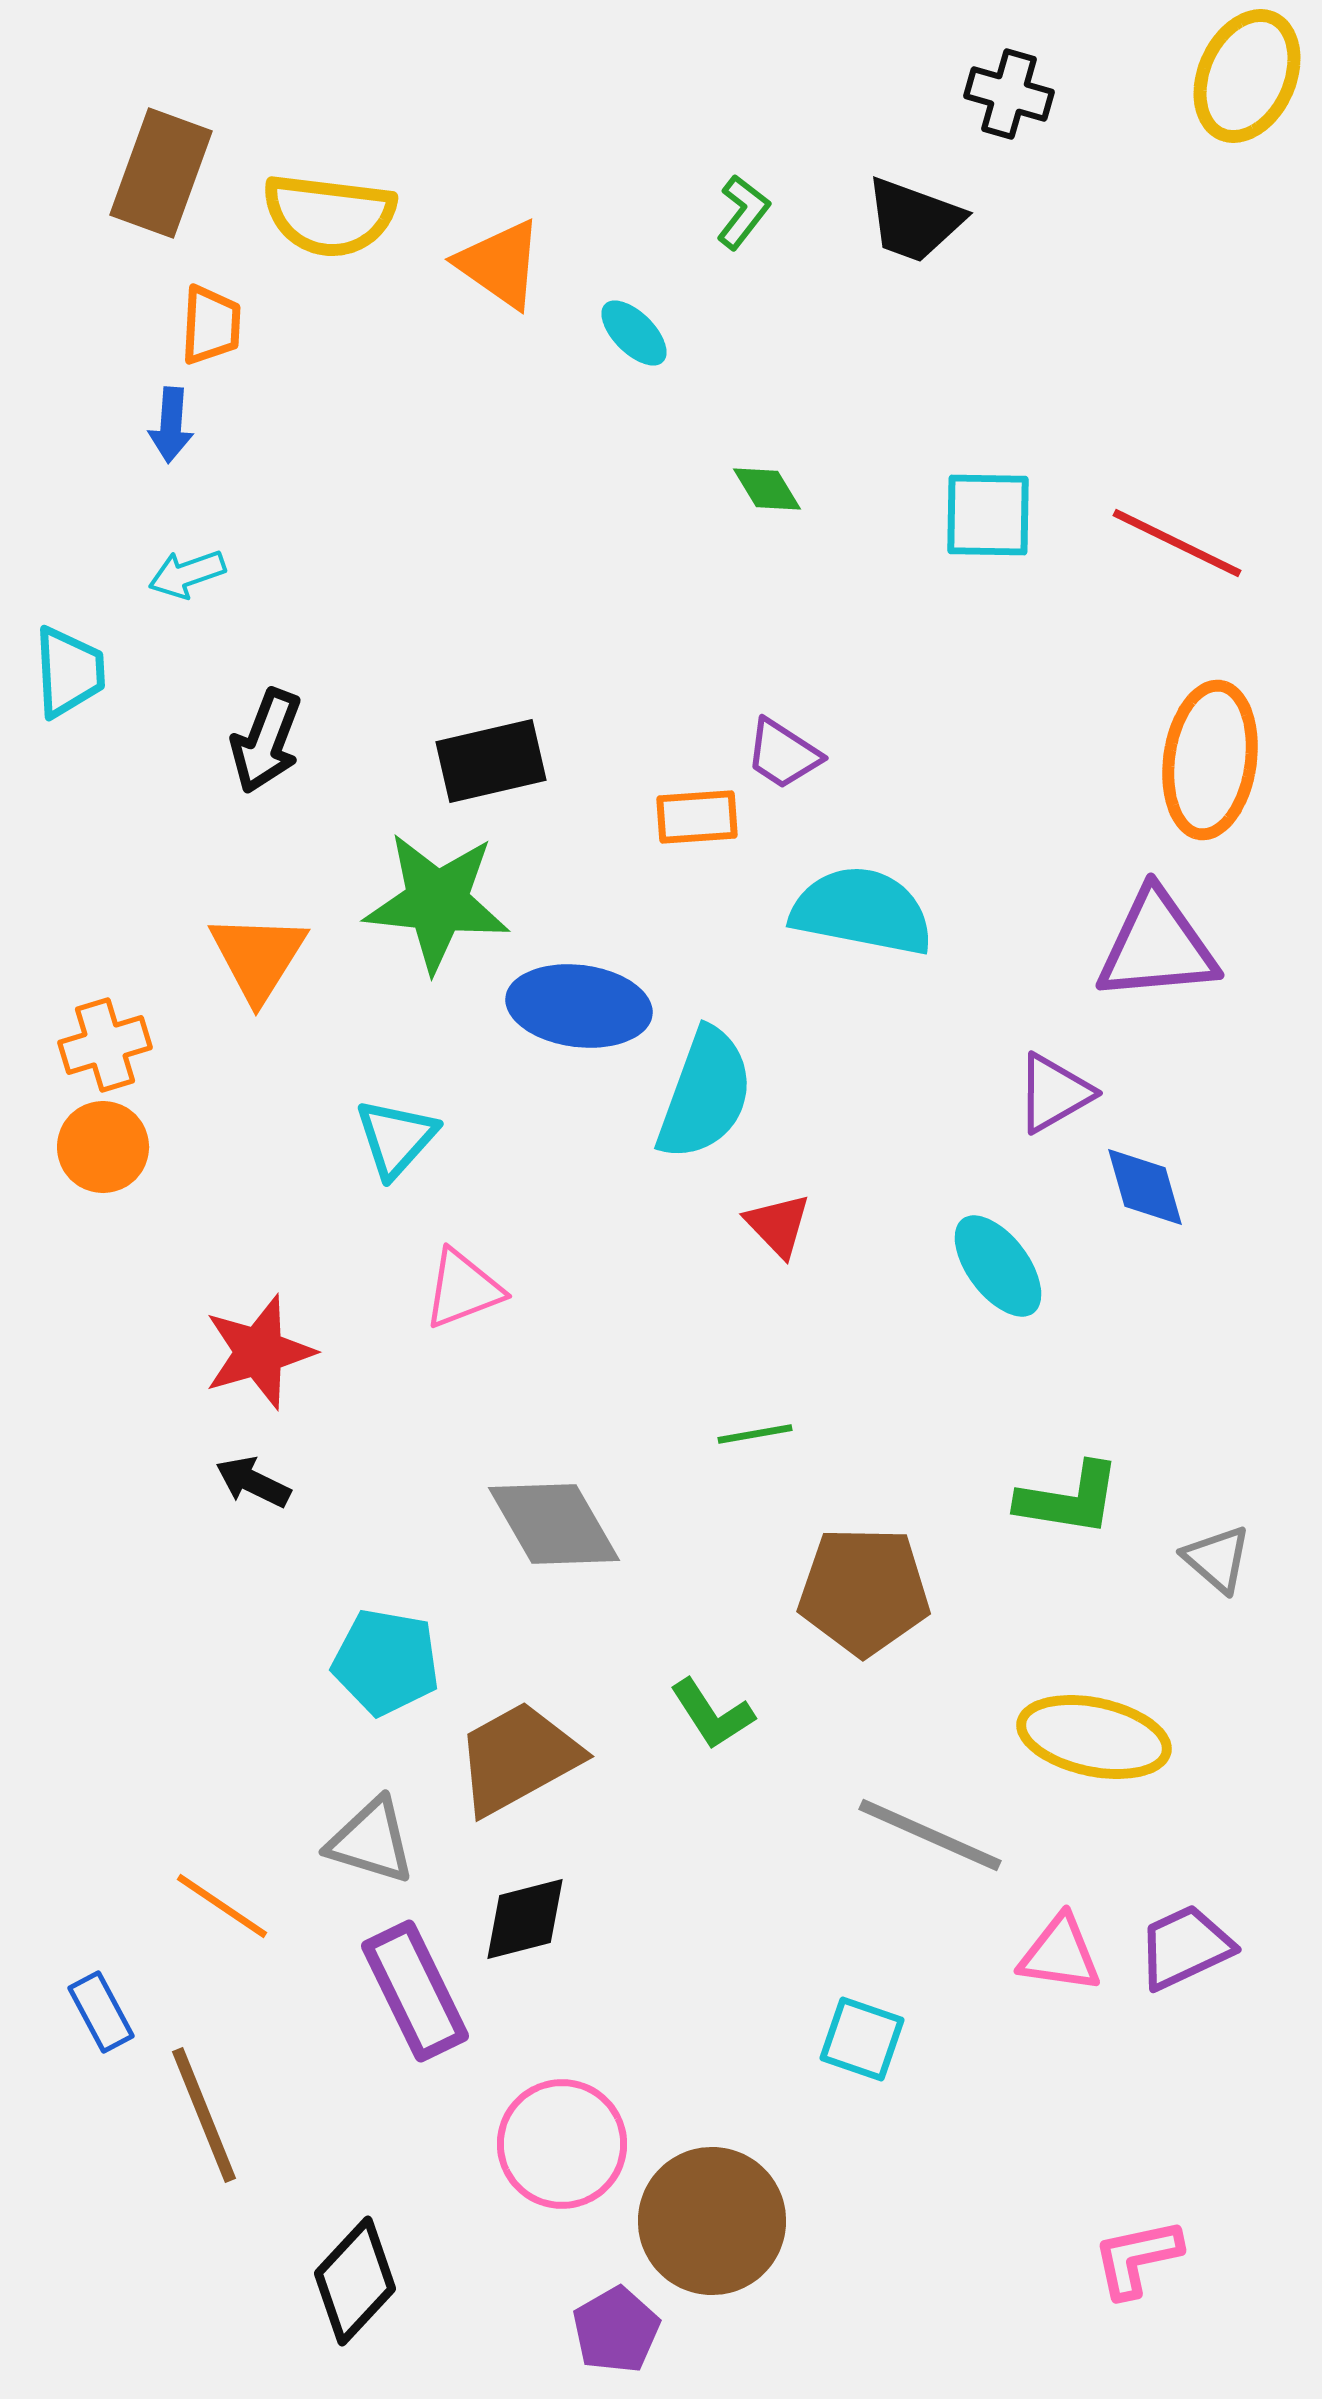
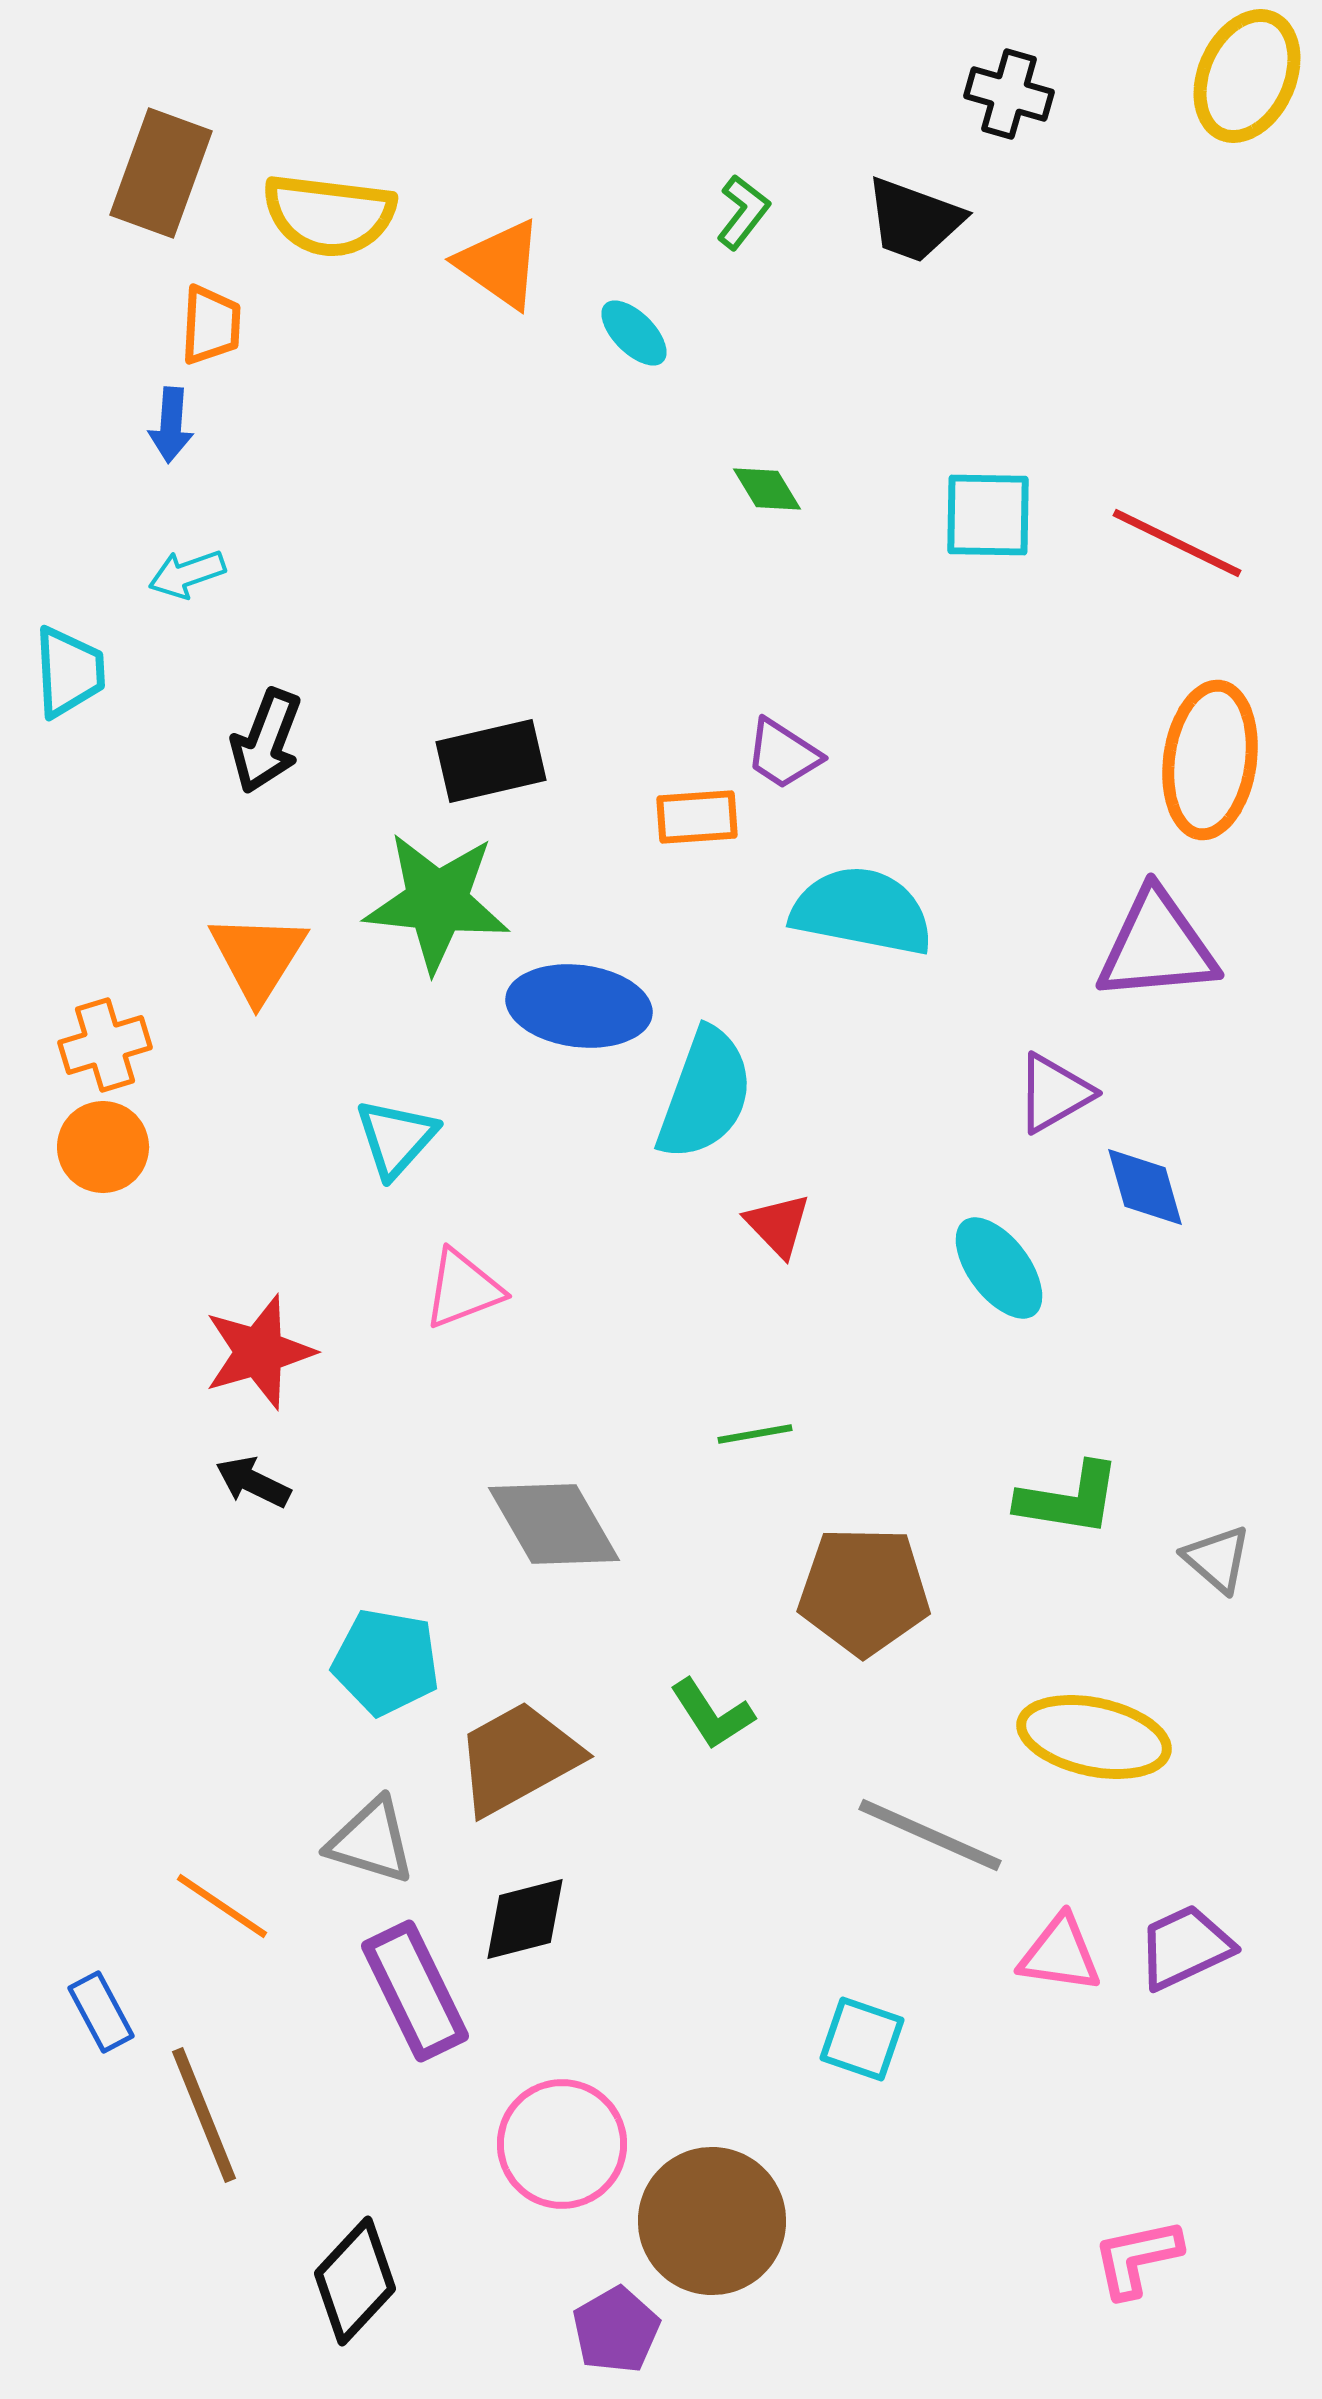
cyan ellipse at (998, 1266): moved 1 px right, 2 px down
